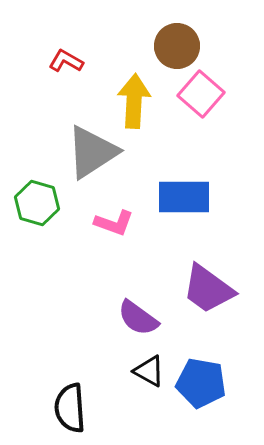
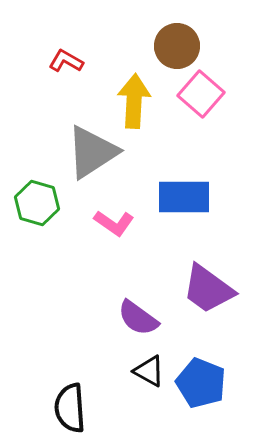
pink L-shape: rotated 15 degrees clockwise
blue pentagon: rotated 12 degrees clockwise
